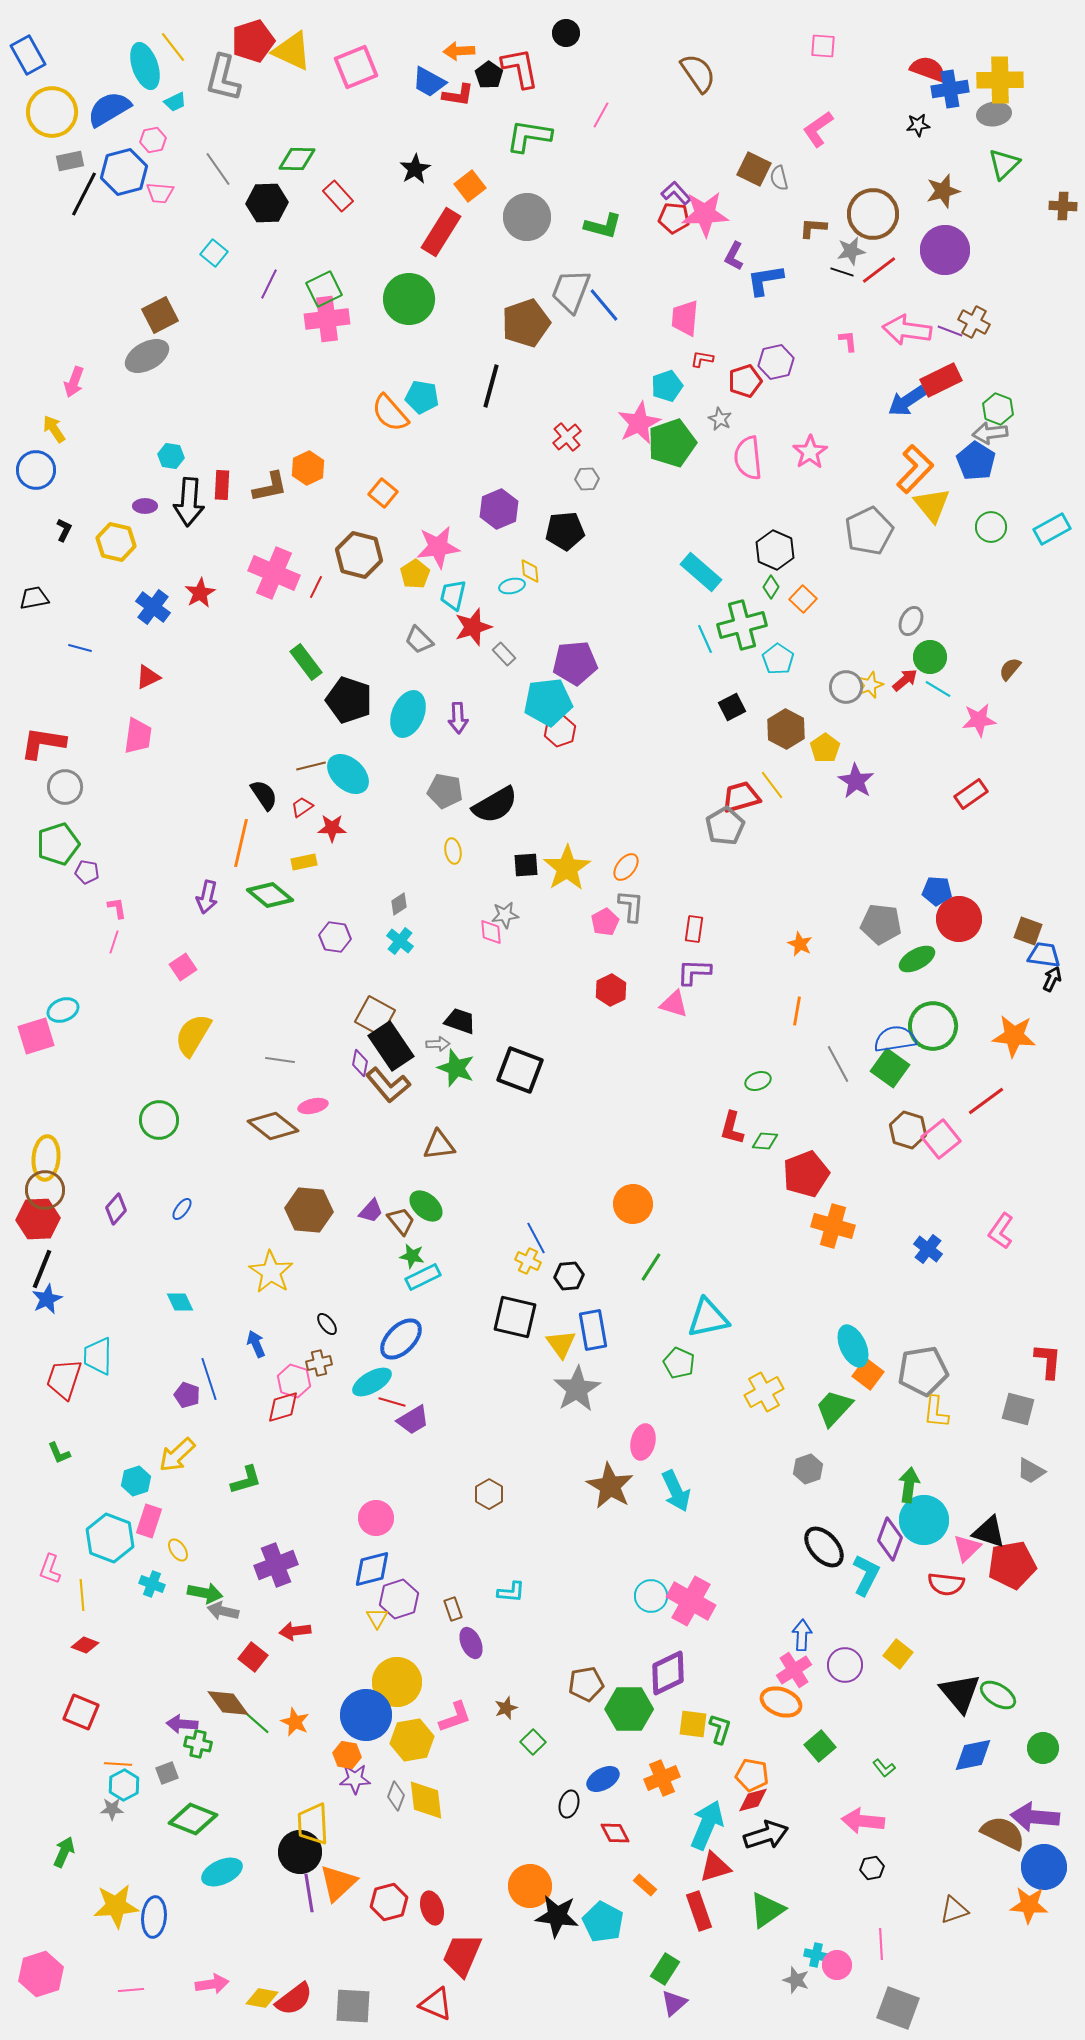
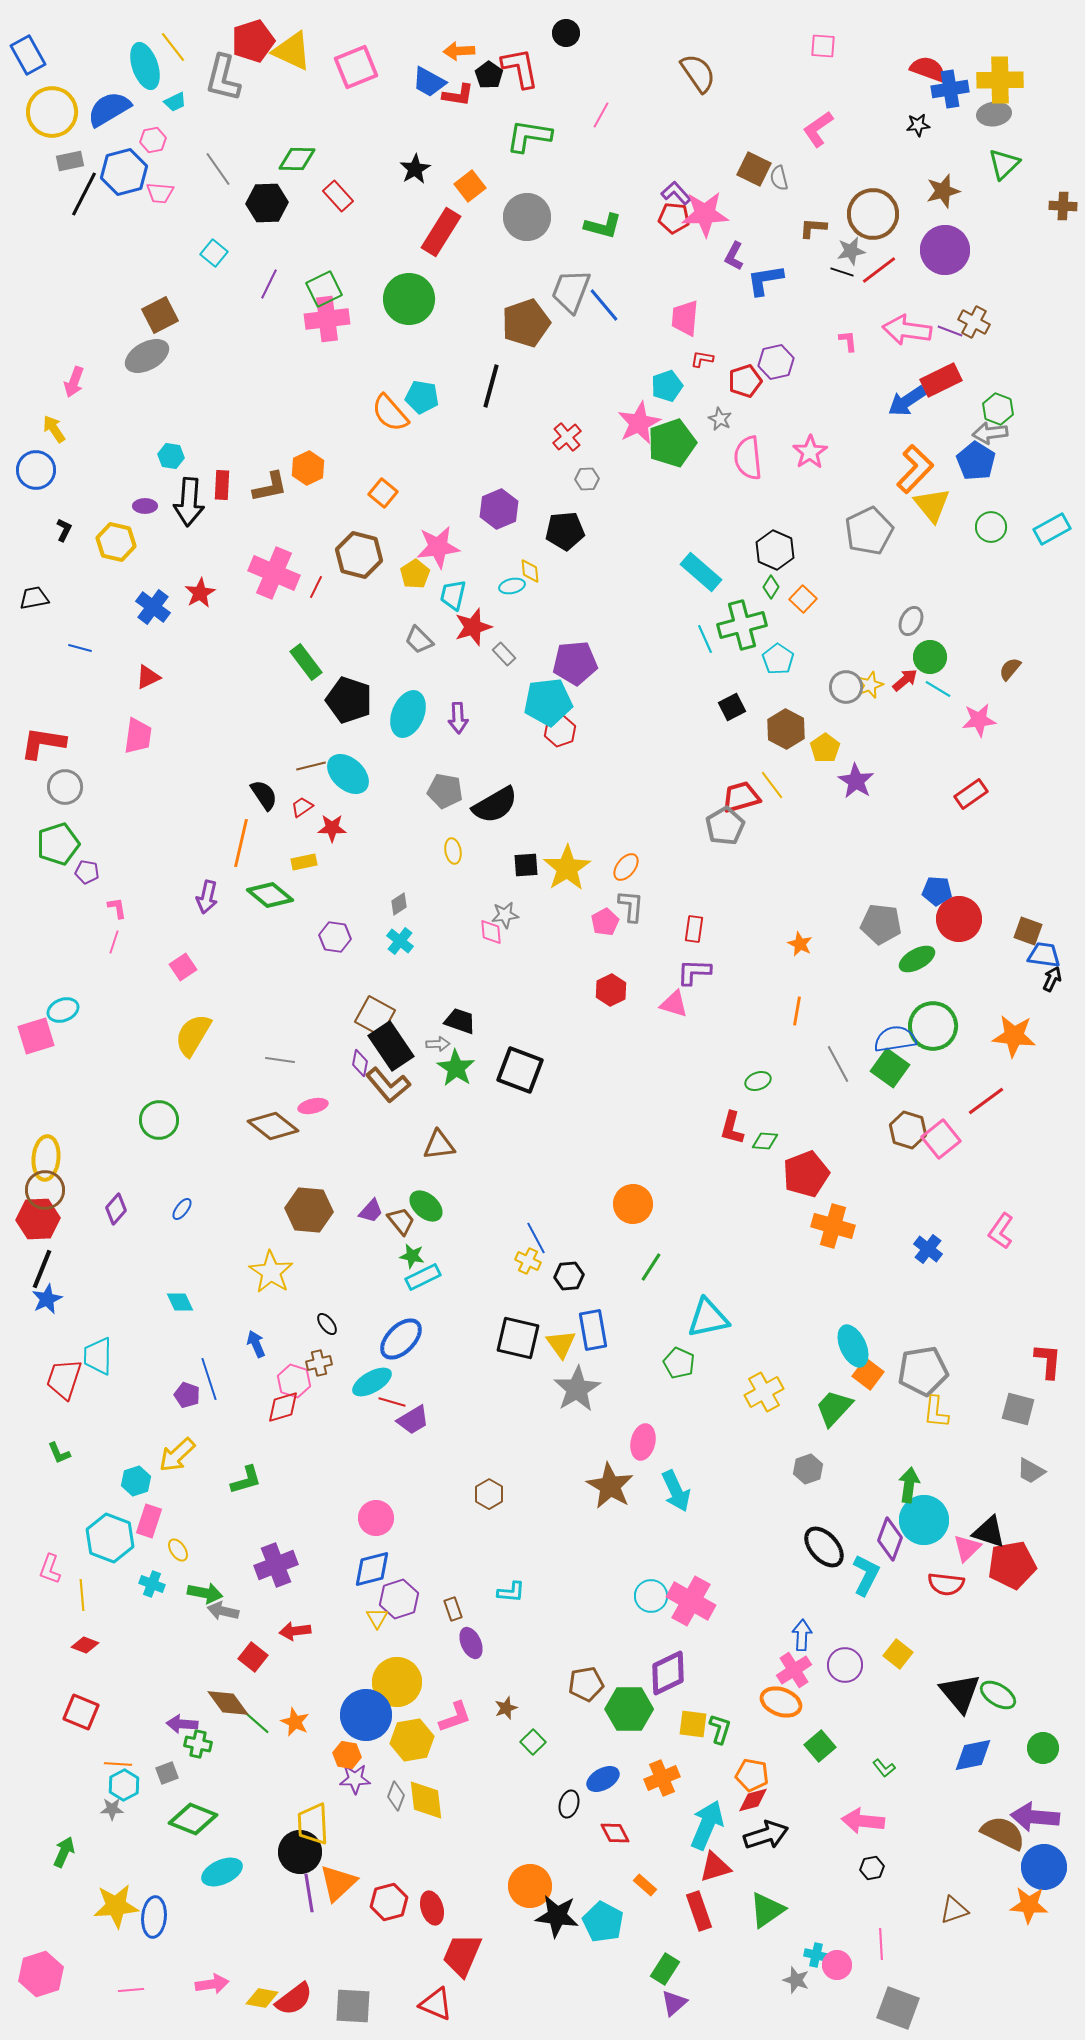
green star at (456, 1068): rotated 12 degrees clockwise
black square at (515, 1317): moved 3 px right, 21 px down
